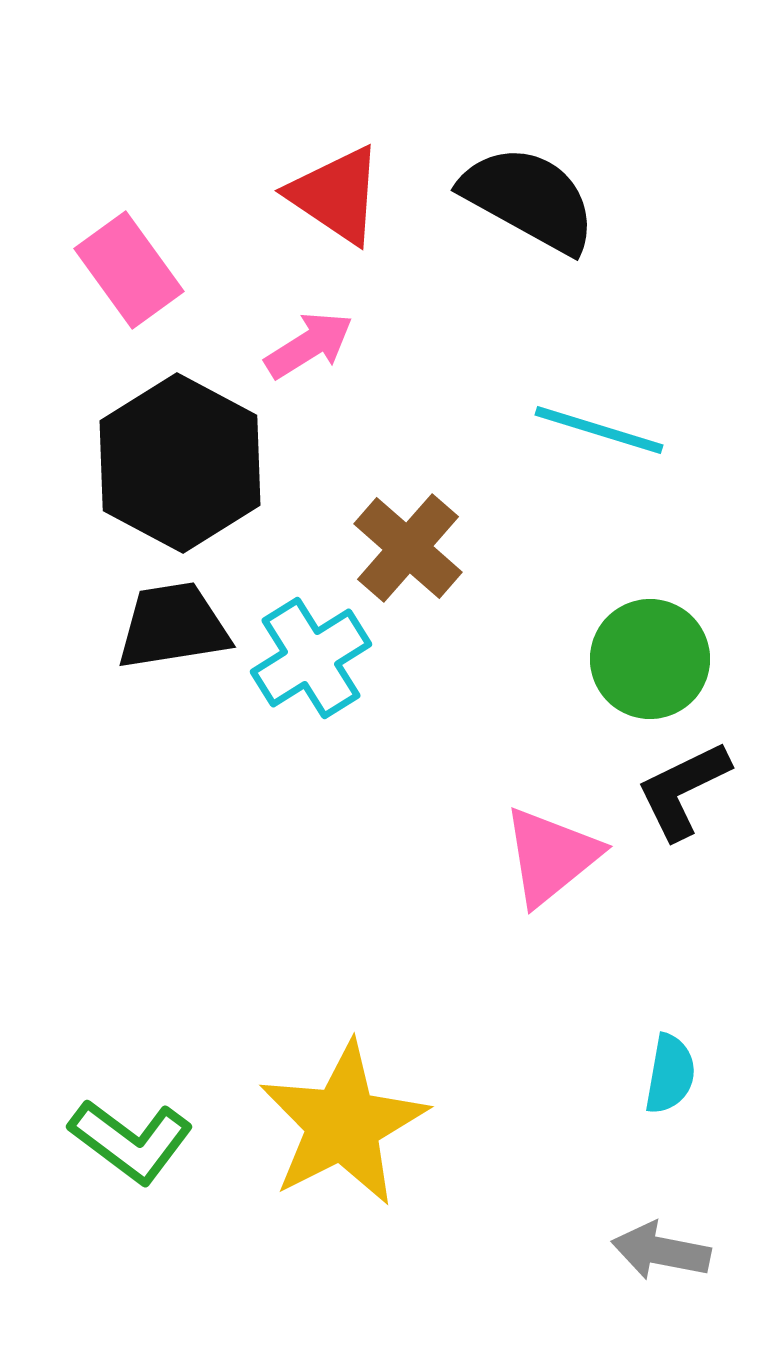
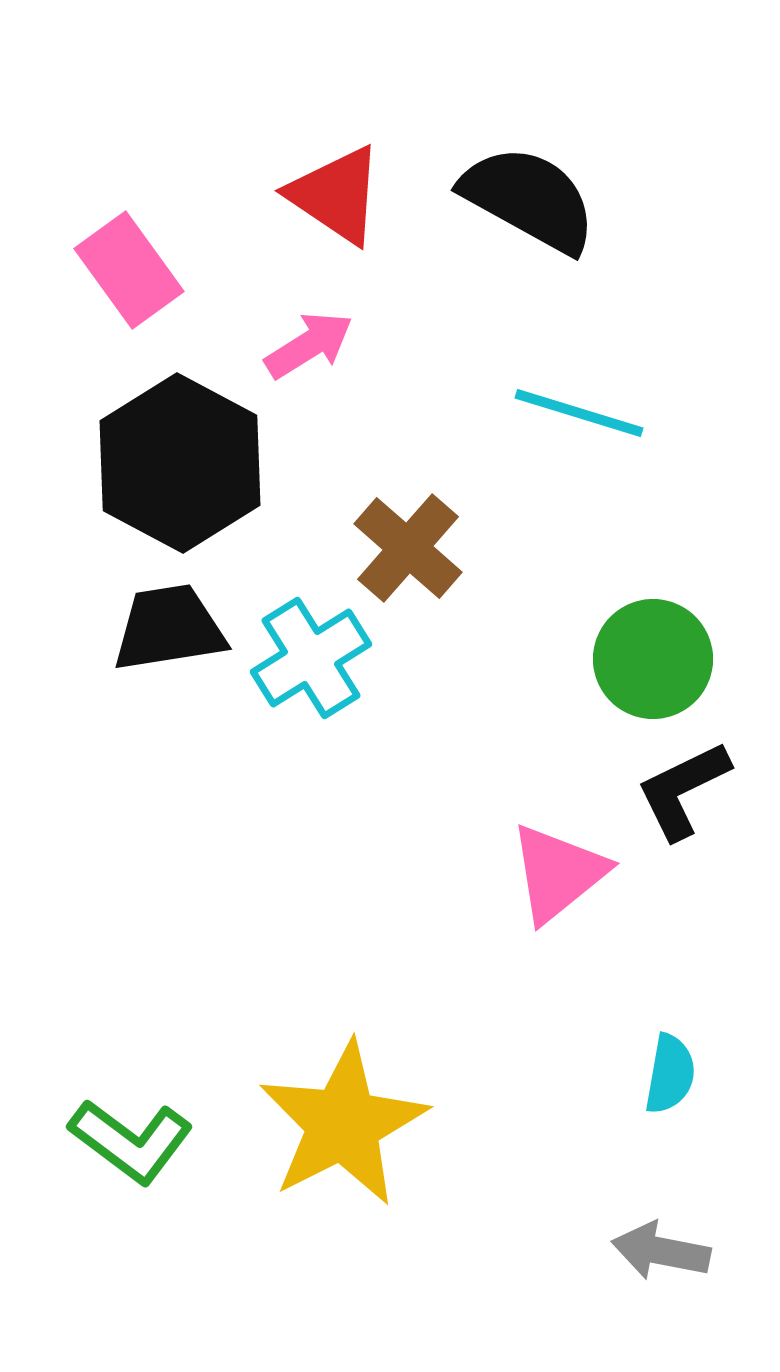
cyan line: moved 20 px left, 17 px up
black trapezoid: moved 4 px left, 2 px down
green circle: moved 3 px right
pink triangle: moved 7 px right, 17 px down
